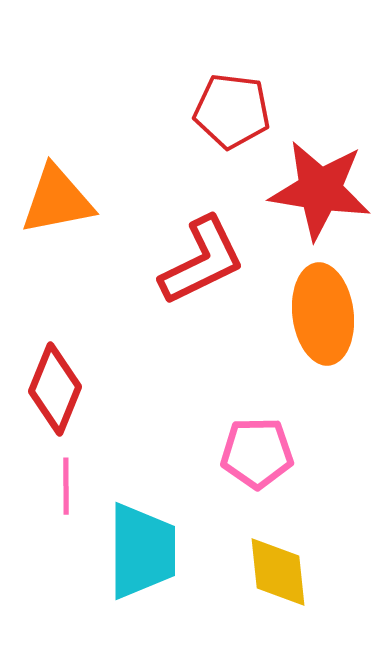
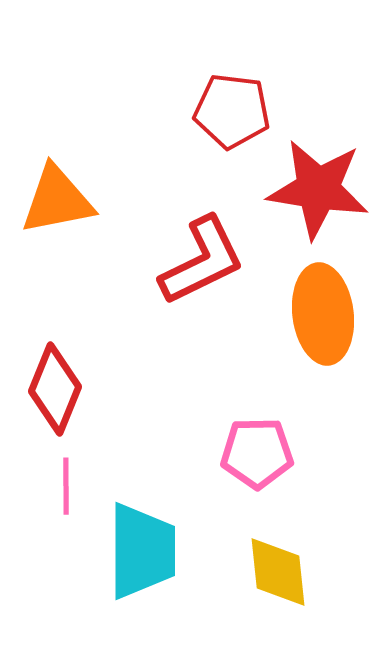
red star: moved 2 px left, 1 px up
